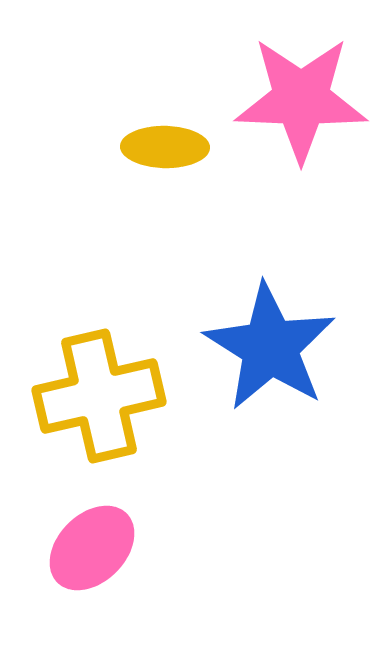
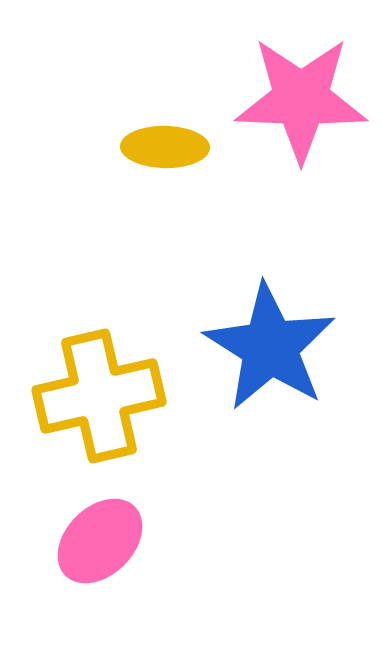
pink ellipse: moved 8 px right, 7 px up
